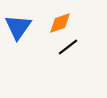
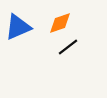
blue triangle: rotated 32 degrees clockwise
